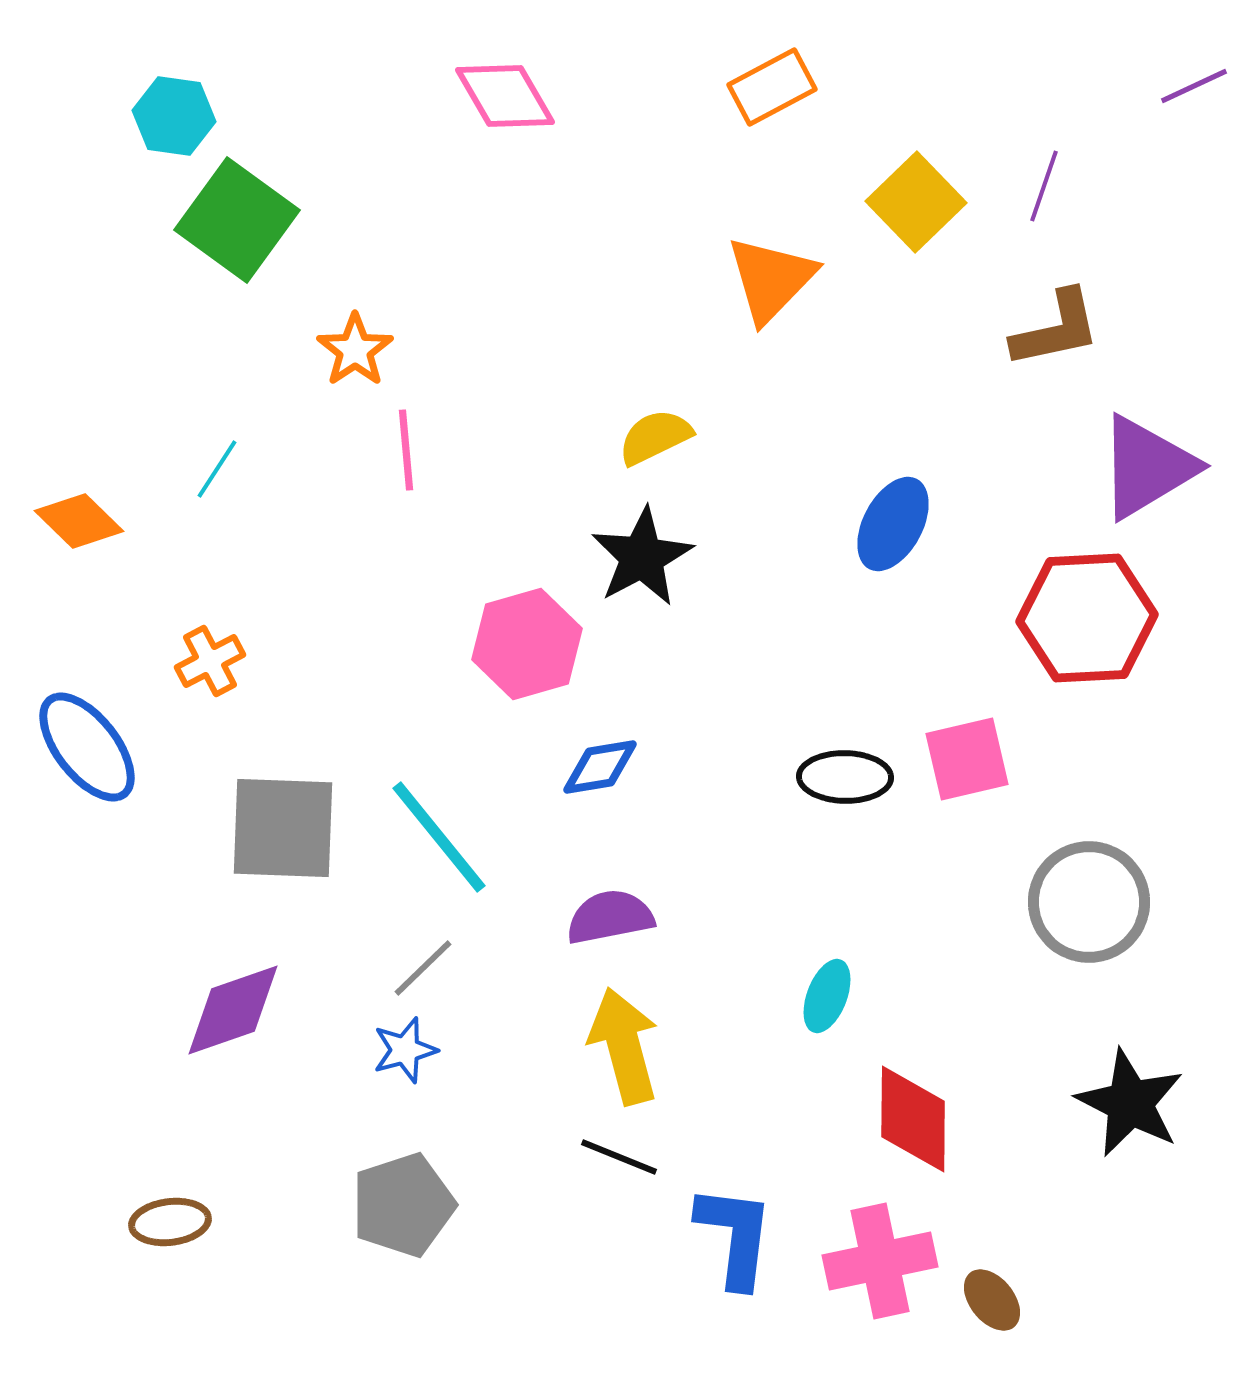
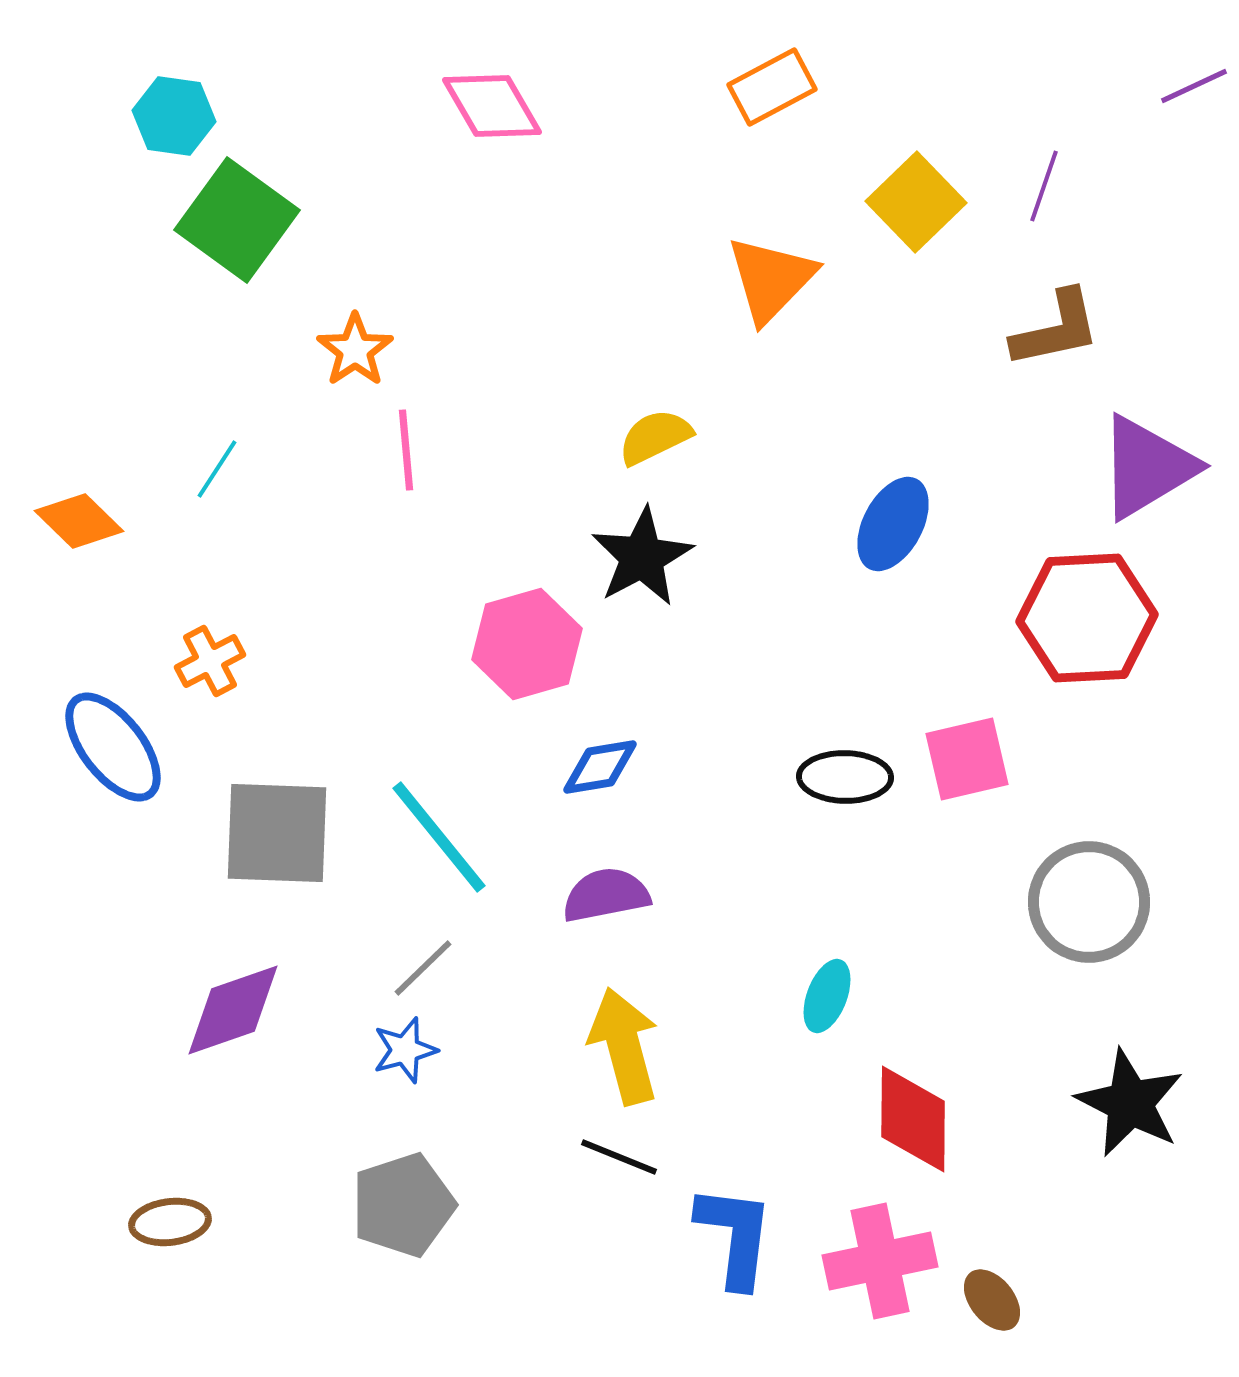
pink diamond at (505, 96): moved 13 px left, 10 px down
blue ellipse at (87, 747): moved 26 px right
gray square at (283, 828): moved 6 px left, 5 px down
purple semicircle at (610, 917): moved 4 px left, 22 px up
